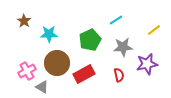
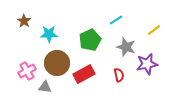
gray star: moved 3 px right; rotated 24 degrees clockwise
gray triangle: moved 3 px right; rotated 24 degrees counterclockwise
